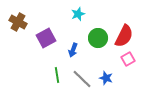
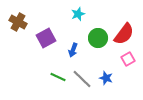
red semicircle: moved 2 px up; rotated 10 degrees clockwise
green line: moved 1 px right, 2 px down; rotated 56 degrees counterclockwise
